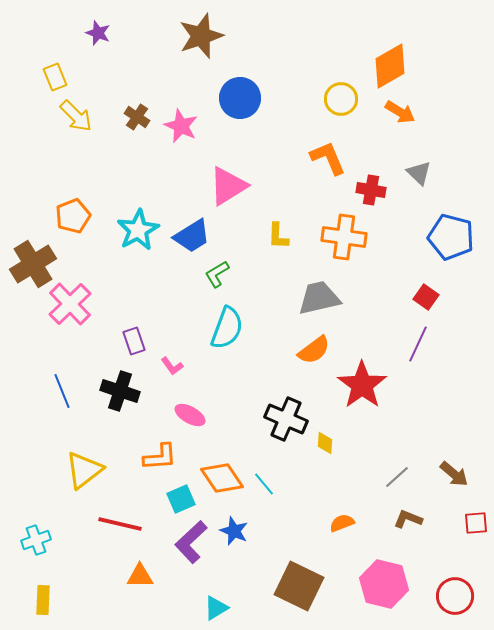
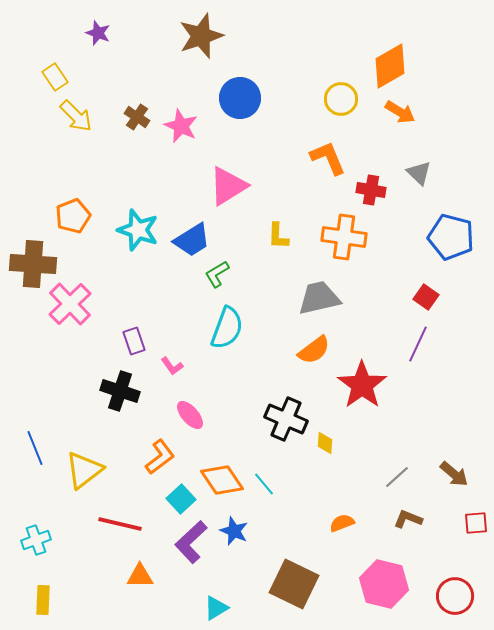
yellow rectangle at (55, 77): rotated 12 degrees counterclockwise
cyan star at (138, 230): rotated 24 degrees counterclockwise
blue trapezoid at (192, 236): moved 4 px down
brown cross at (33, 264): rotated 36 degrees clockwise
blue line at (62, 391): moved 27 px left, 57 px down
pink ellipse at (190, 415): rotated 20 degrees clockwise
orange L-shape at (160, 457): rotated 33 degrees counterclockwise
orange diamond at (222, 478): moved 2 px down
cyan square at (181, 499): rotated 20 degrees counterclockwise
brown square at (299, 586): moved 5 px left, 2 px up
